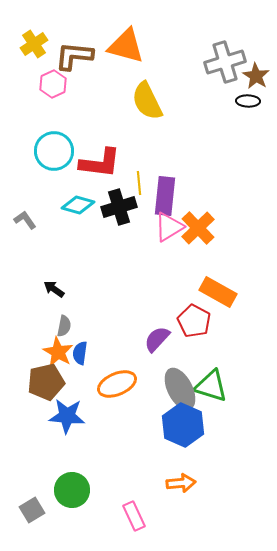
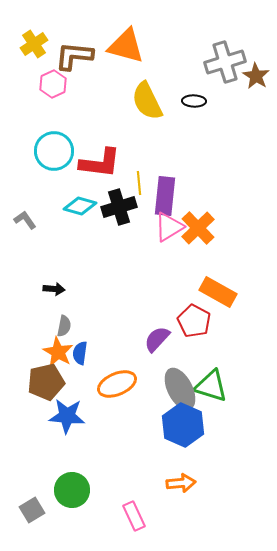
black ellipse: moved 54 px left
cyan diamond: moved 2 px right, 1 px down
black arrow: rotated 150 degrees clockwise
